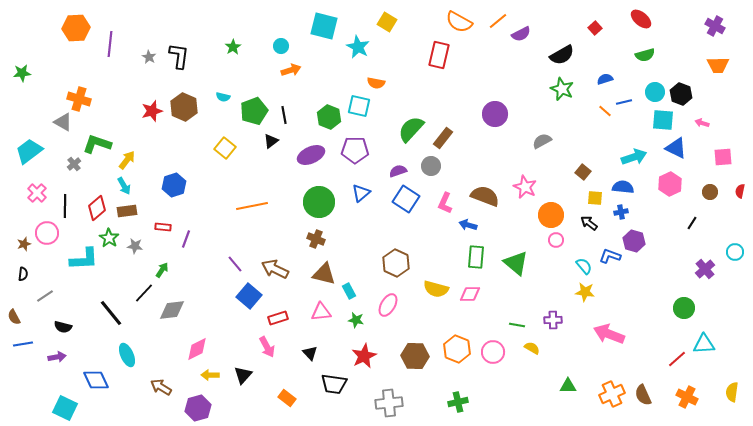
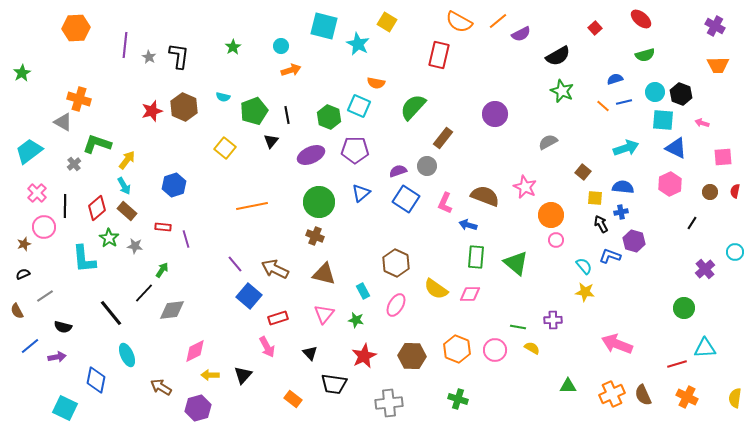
purple line at (110, 44): moved 15 px right, 1 px down
cyan star at (358, 47): moved 3 px up
black semicircle at (562, 55): moved 4 px left, 1 px down
green star at (22, 73): rotated 24 degrees counterclockwise
blue semicircle at (605, 79): moved 10 px right
green star at (562, 89): moved 2 px down
cyan square at (359, 106): rotated 10 degrees clockwise
orange line at (605, 111): moved 2 px left, 5 px up
black line at (284, 115): moved 3 px right
green semicircle at (411, 129): moved 2 px right, 22 px up
black triangle at (271, 141): rotated 14 degrees counterclockwise
gray semicircle at (542, 141): moved 6 px right, 1 px down
cyan arrow at (634, 157): moved 8 px left, 9 px up
gray circle at (431, 166): moved 4 px left
red semicircle at (740, 191): moved 5 px left
brown rectangle at (127, 211): rotated 48 degrees clockwise
black arrow at (589, 223): moved 12 px right, 1 px down; rotated 24 degrees clockwise
pink circle at (47, 233): moved 3 px left, 6 px up
purple line at (186, 239): rotated 36 degrees counterclockwise
brown cross at (316, 239): moved 1 px left, 3 px up
cyan L-shape at (84, 259): rotated 88 degrees clockwise
black semicircle at (23, 274): rotated 120 degrees counterclockwise
yellow semicircle at (436, 289): rotated 20 degrees clockwise
cyan rectangle at (349, 291): moved 14 px right
pink ellipse at (388, 305): moved 8 px right
pink triangle at (321, 312): moved 3 px right, 2 px down; rotated 45 degrees counterclockwise
brown semicircle at (14, 317): moved 3 px right, 6 px up
green line at (517, 325): moved 1 px right, 2 px down
pink arrow at (609, 334): moved 8 px right, 10 px down
blue line at (23, 344): moved 7 px right, 2 px down; rotated 30 degrees counterclockwise
cyan triangle at (704, 344): moved 1 px right, 4 px down
pink diamond at (197, 349): moved 2 px left, 2 px down
pink circle at (493, 352): moved 2 px right, 2 px up
brown hexagon at (415, 356): moved 3 px left
red line at (677, 359): moved 5 px down; rotated 24 degrees clockwise
blue diamond at (96, 380): rotated 36 degrees clockwise
yellow semicircle at (732, 392): moved 3 px right, 6 px down
orange rectangle at (287, 398): moved 6 px right, 1 px down
green cross at (458, 402): moved 3 px up; rotated 30 degrees clockwise
